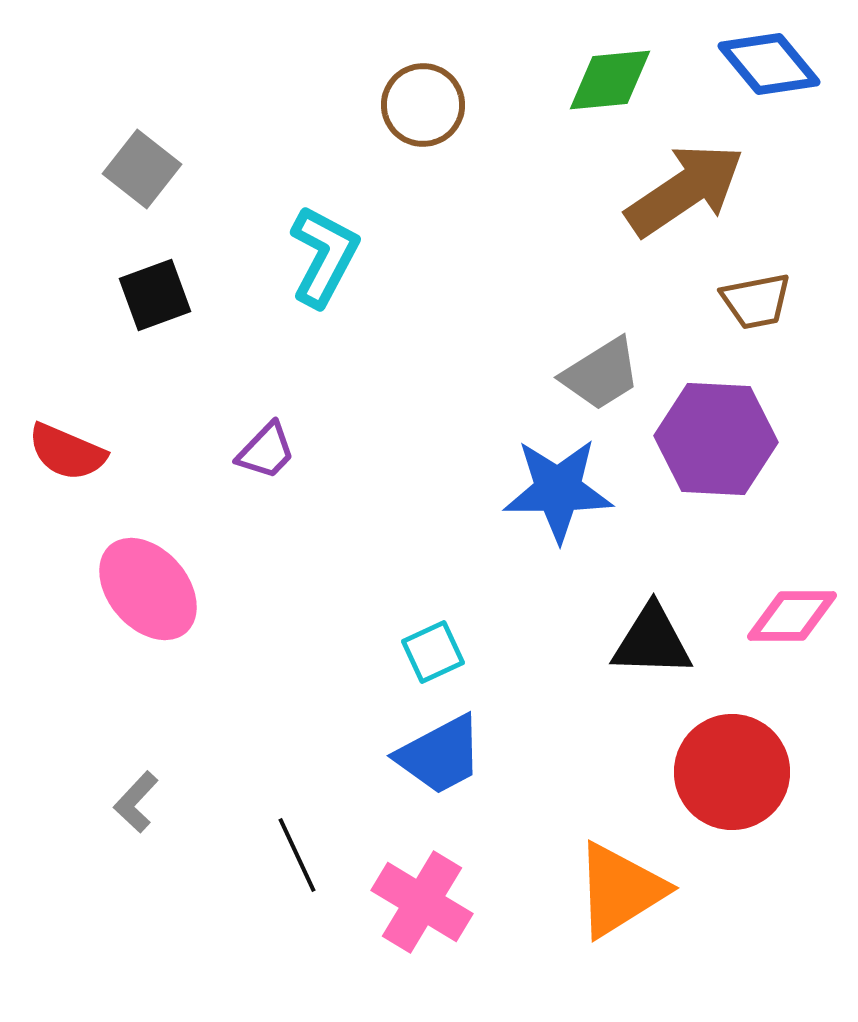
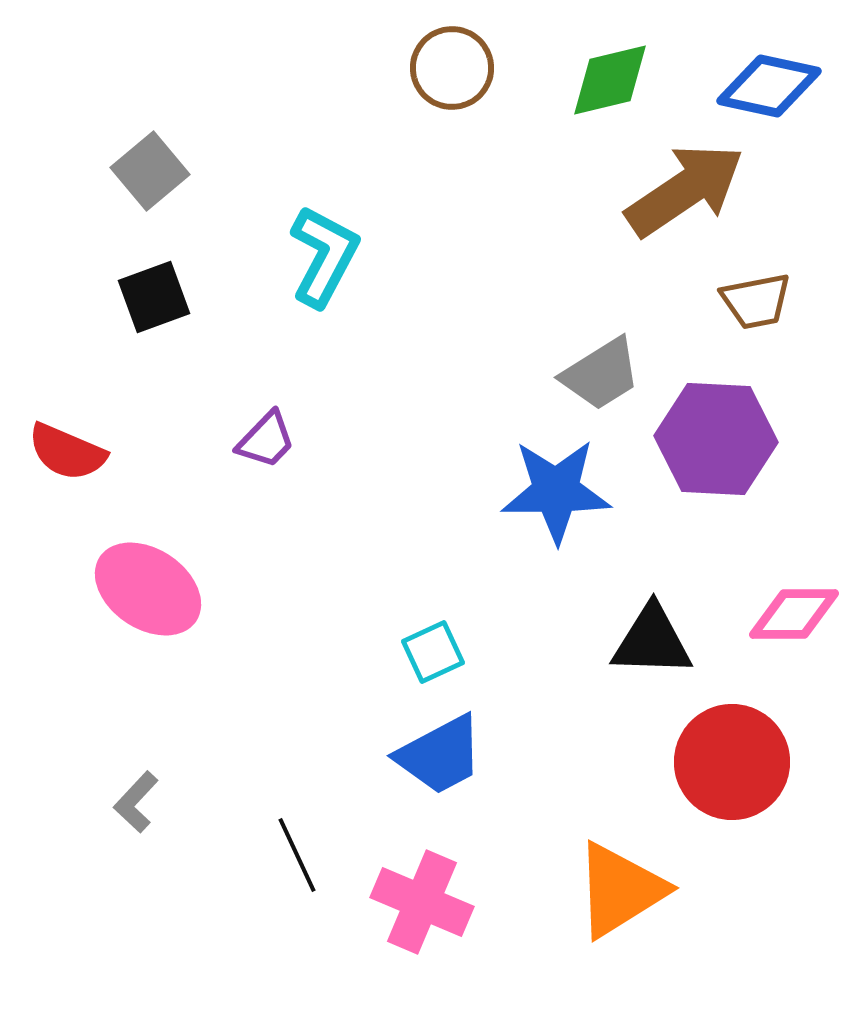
blue diamond: moved 22 px down; rotated 38 degrees counterclockwise
green diamond: rotated 8 degrees counterclockwise
brown circle: moved 29 px right, 37 px up
gray square: moved 8 px right, 2 px down; rotated 12 degrees clockwise
black square: moved 1 px left, 2 px down
purple trapezoid: moved 11 px up
blue star: moved 2 px left, 1 px down
pink ellipse: rotated 15 degrees counterclockwise
pink diamond: moved 2 px right, 2 px up
red circle: moved 10 px up
pink cross: rotated 8 degrees counterclockwise
